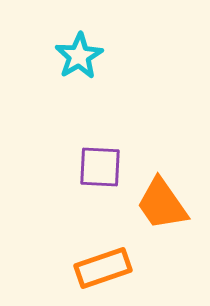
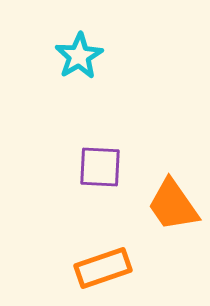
orange trapezoid: moved 11 px right, 1 px down
